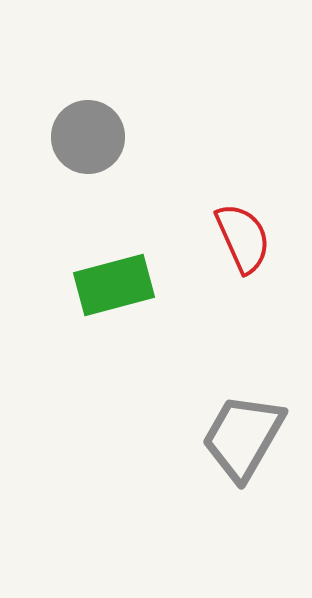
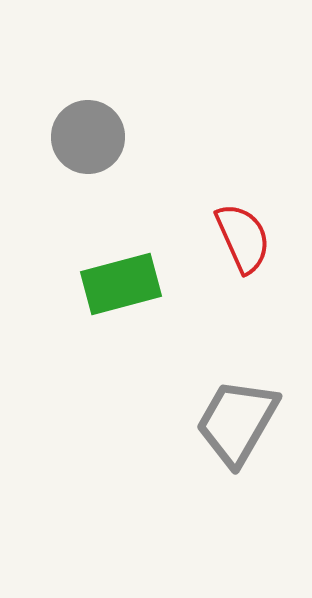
green rectangle: moved 7 px right, 1 px up
gray trapezoid: moved 6 px left, 15 px up
